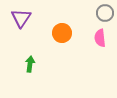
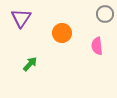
gray circle: moved 1 px down
pink semicircle: moved 3 px left, 8 px down
green arrow: rotated 35 degrees clockwise
